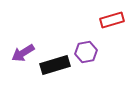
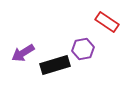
red rectangle: moved 5 px left, 2 px down; rotated 50 degrees clockwise
purple hexagon: moved 3 px left, 3 px up
